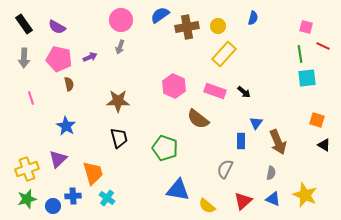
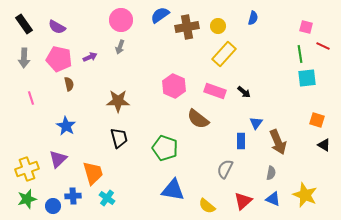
blue triangle at (178, 190): moved 5 px left
